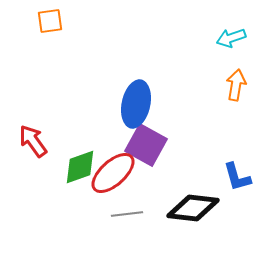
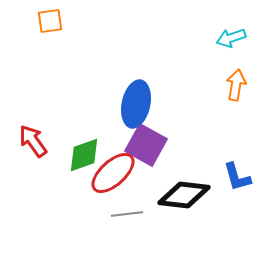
green diamond: moved 4 px right, 12 px up
black diamond: moved 9 px left, 13 px up
